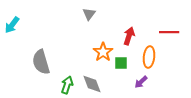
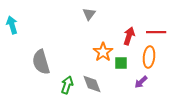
cyan arrow: rotated 126 degrees clockwise
red line: moved 13 px left
